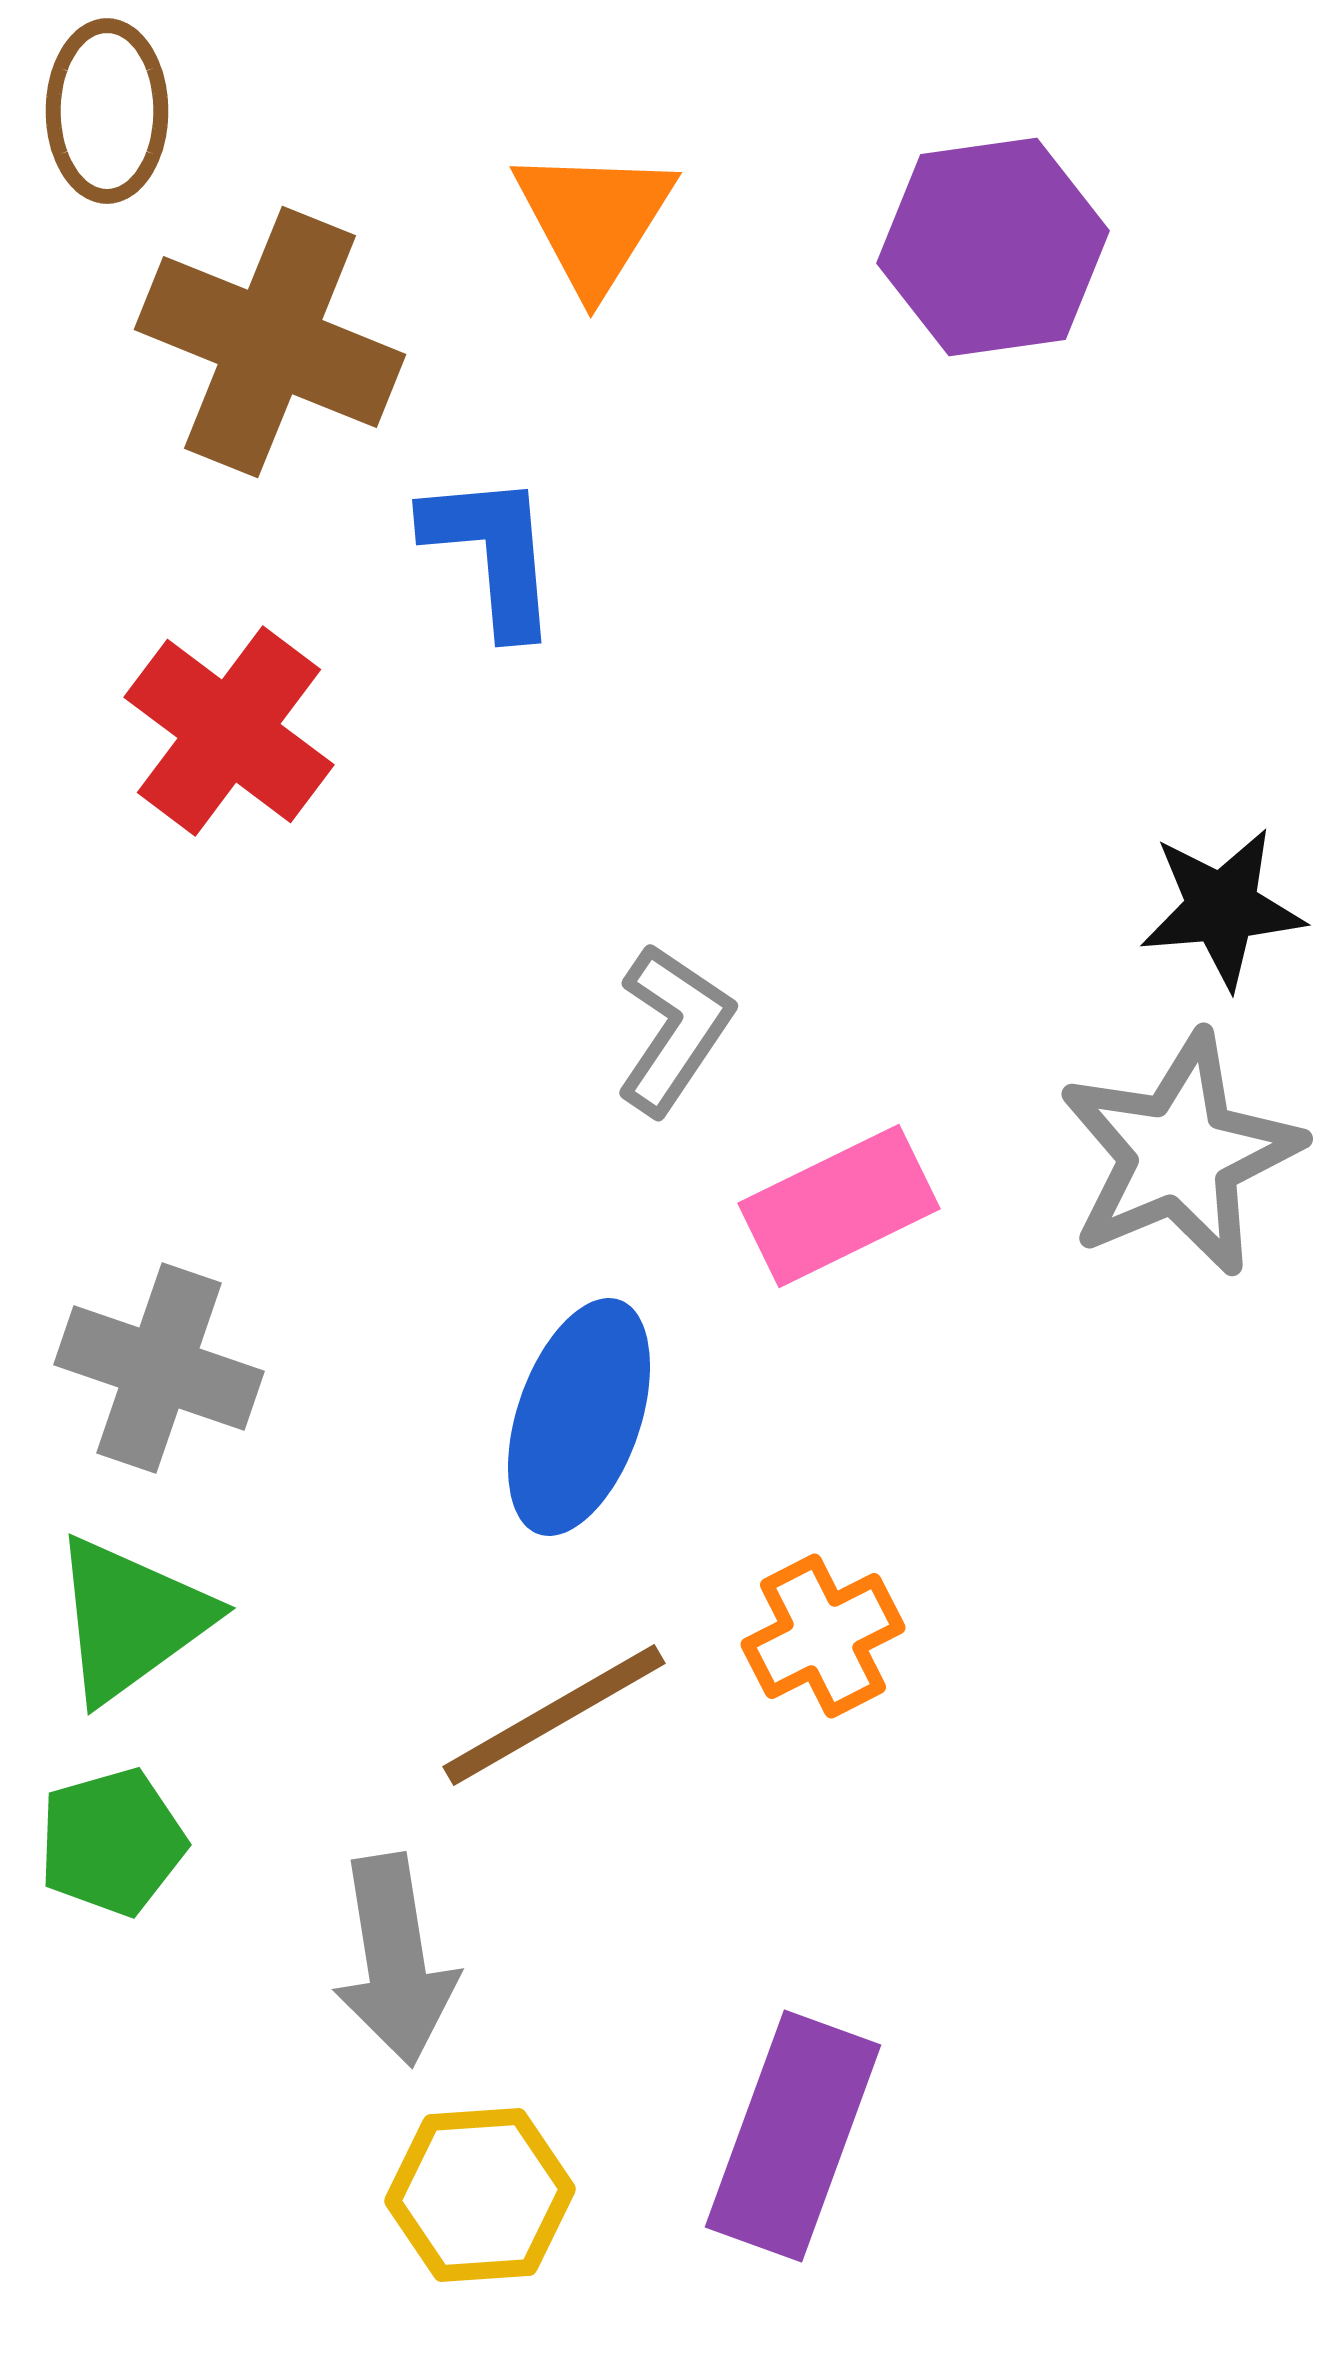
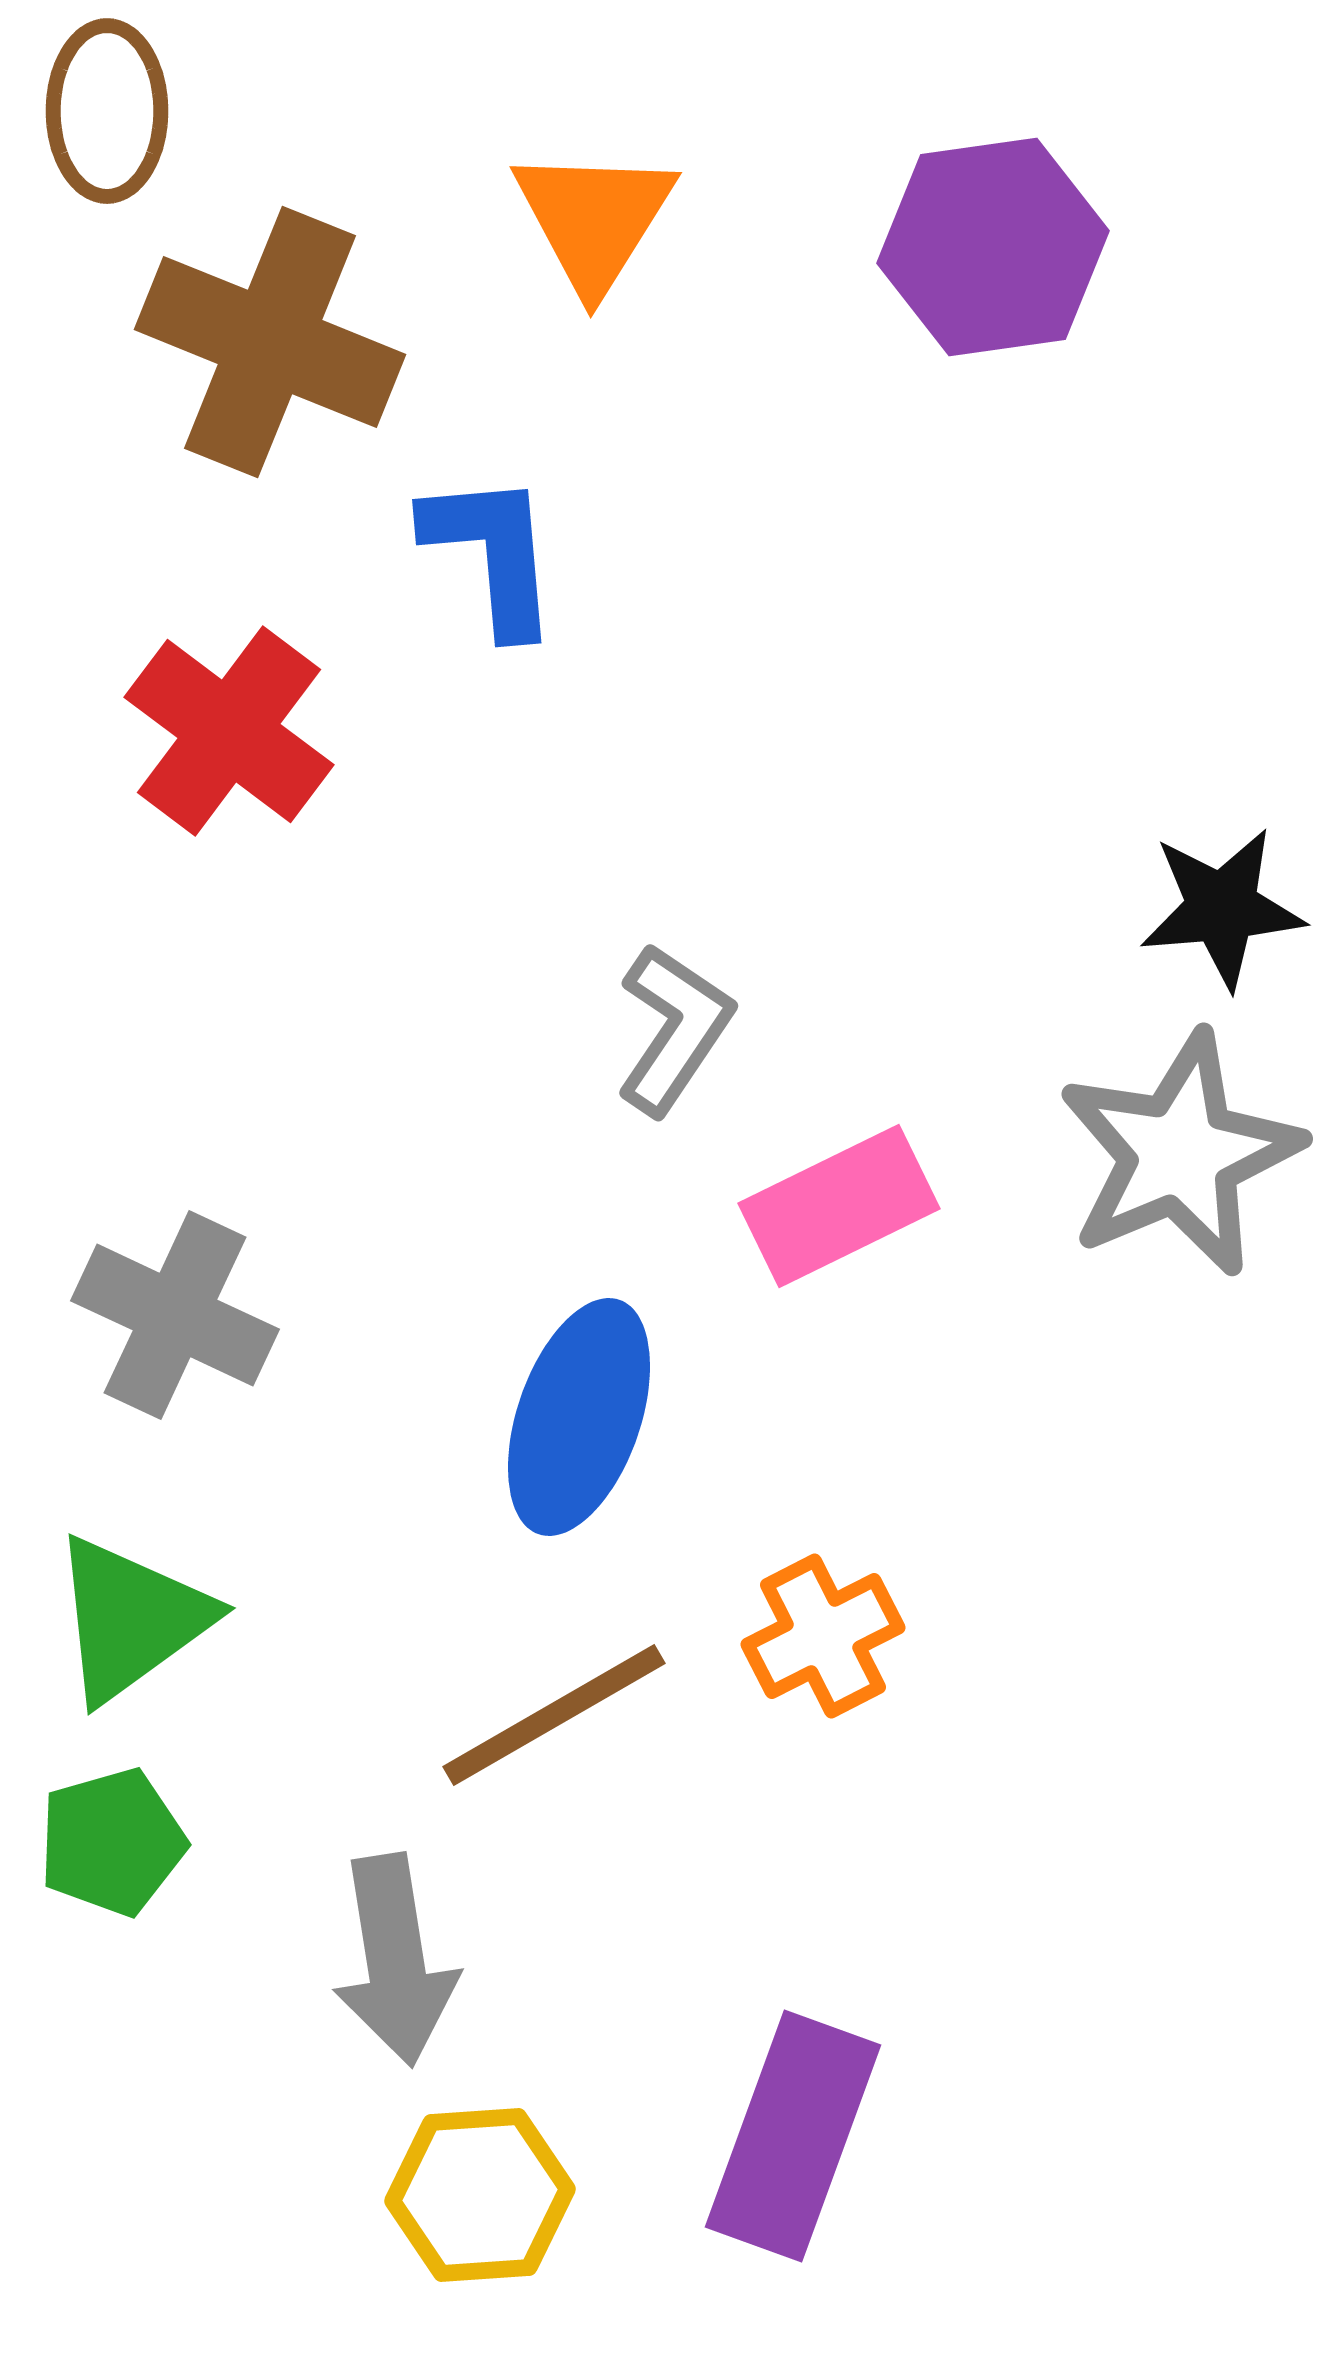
gray cross: moved 16 px right, 53 px up; rotated 6 degrees clockwise
